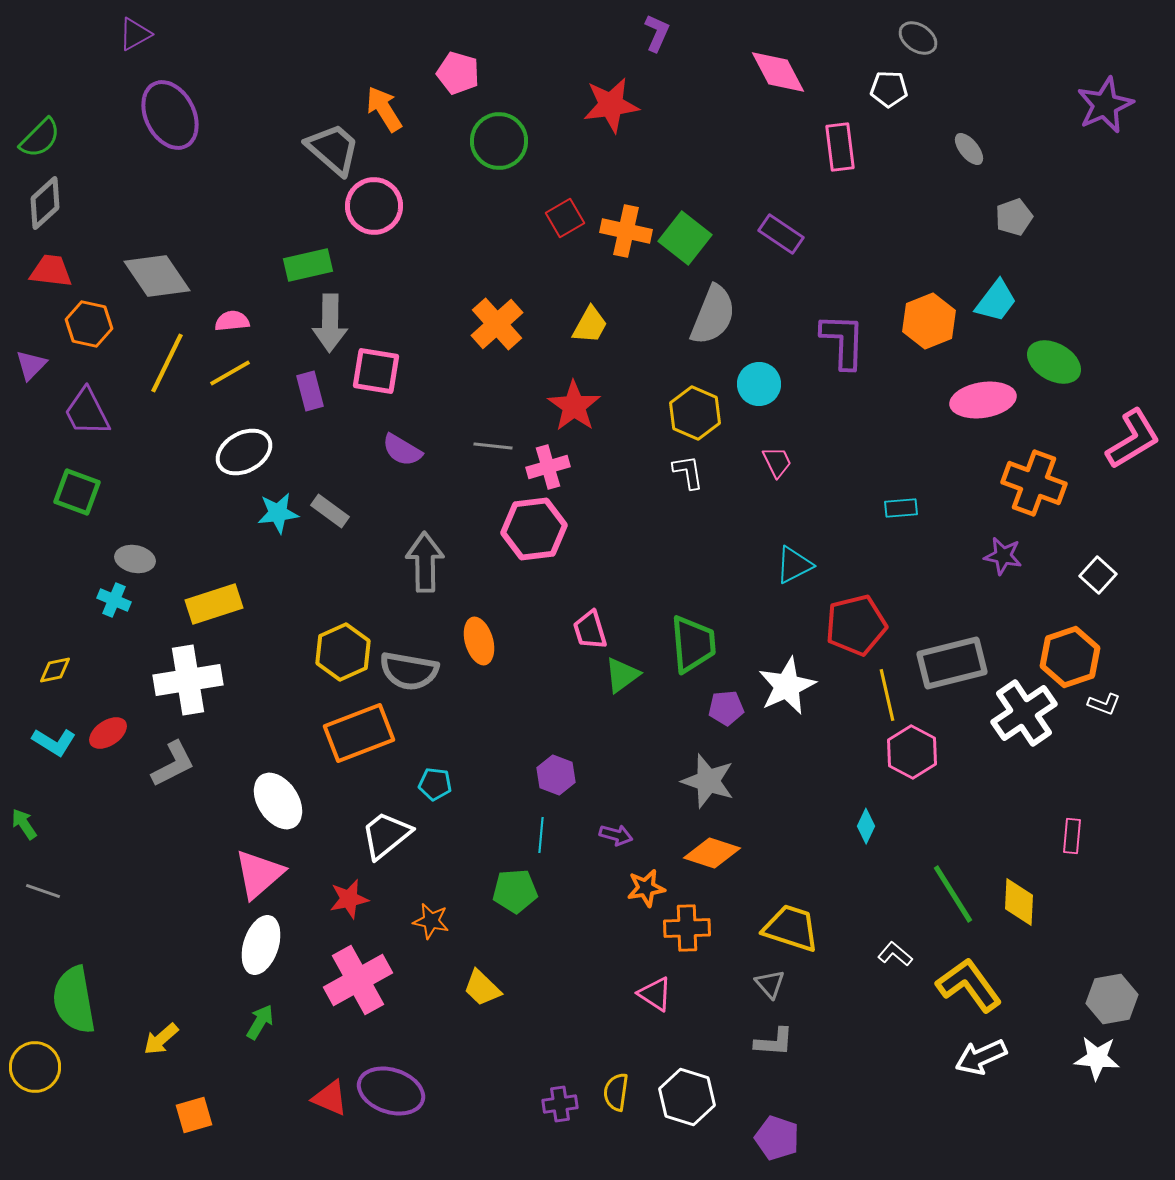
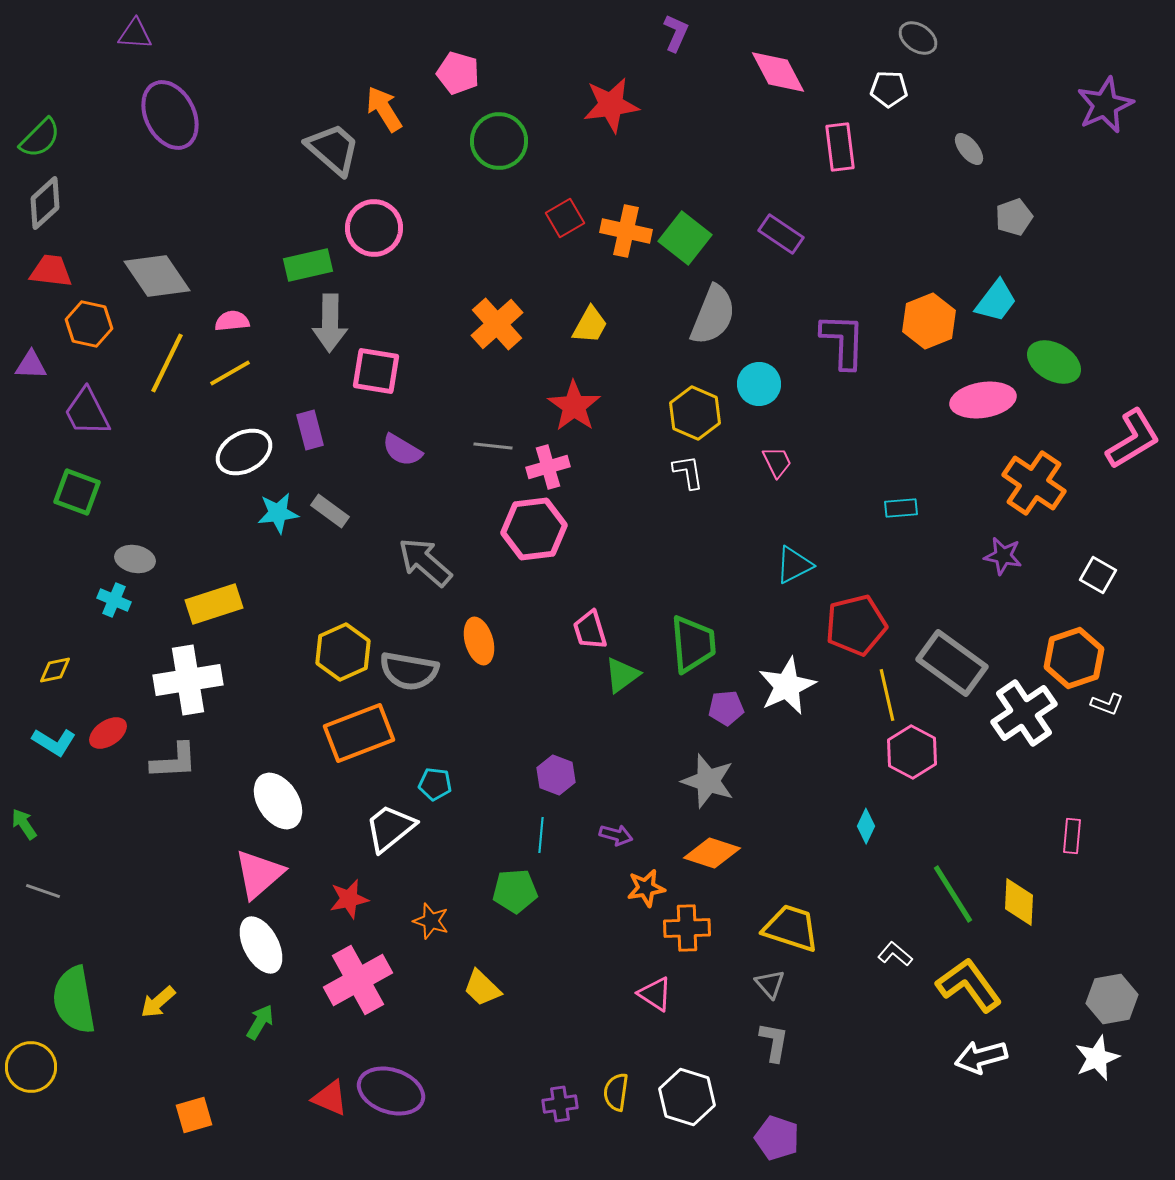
purple L-shape at (657, 33): moved 19 px right
purple triangle at (135, 34): rotated 33 degrees clockwise
pink circle at (374, 206): moved 22 px down
purple triangle at (31, 365): rotated 48 degrees clockwise
purple rectangle at (310, 391): moved 39 px down
orange cross at (1034, 483): rotated 14 degrees clockwise
gray arrow at (425, 562): rotated 48 degrees counterclockwise
white square at (1098, 575): rotated 12 degrees counterclockwise
orange hexagon at (1070, 657): moved 4 px right, 1 px down
gray rectangle at (952, 663): rotated 50 degrees clockwise
white L-shape at (1104, 704): moved 3 px right
gray L-shape at (173, 764): moved 1 px right, 3 px up; rotated 24 degrees clockwise
white trapezoid at (386, 835): moved 4 px right, 7 px up
orange star at (431, 921): rotated 6 degrees clockwise
white ellipse at (261, 945): rotated 46 degrees counterclockwise
yellow arrow at (161, 1039): moved 3 px left, 37 px up
gray L-shape at (774, 1042): rotated 84 degrees counterclockwise
white arrow at (981, 1057): rotated 9 degrees clockwise
white star at (1097, 1058): rotated 27 degrees counterclockwise
yellow circle at (35, 1067): moved 4 px left
